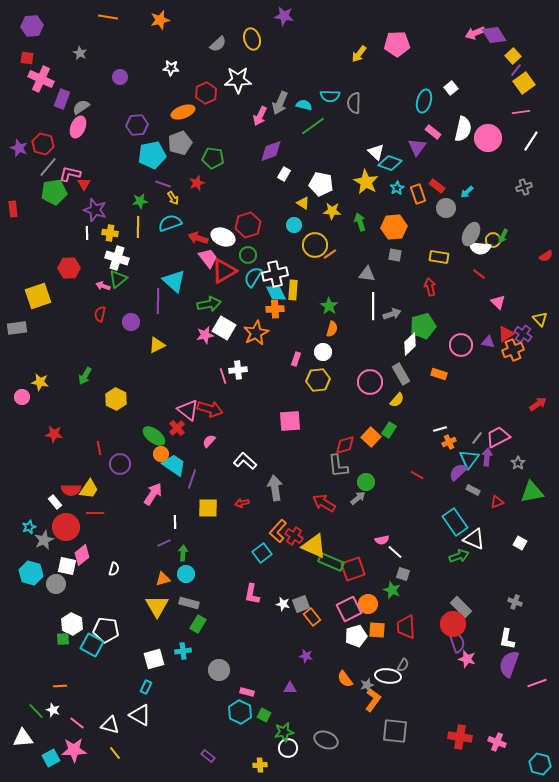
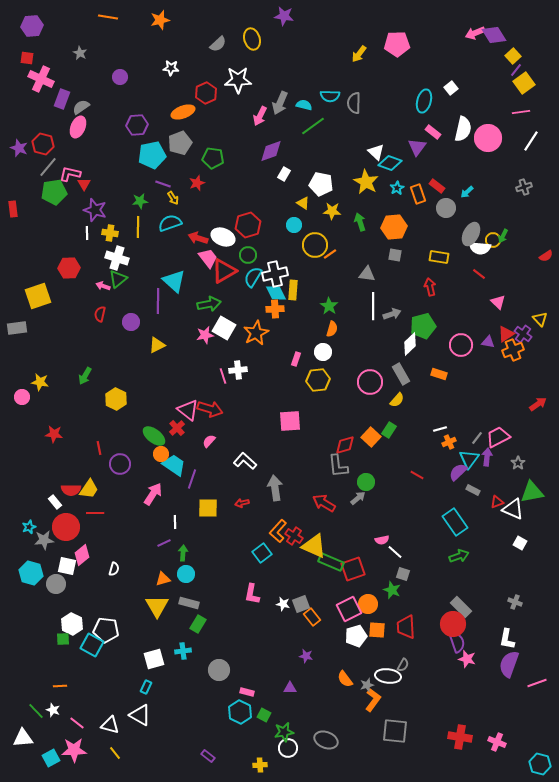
white triangle at (474, 539): moved 39 px right, 30 px up
gray star at (44, 540): rotated 18 degrees clockwise
